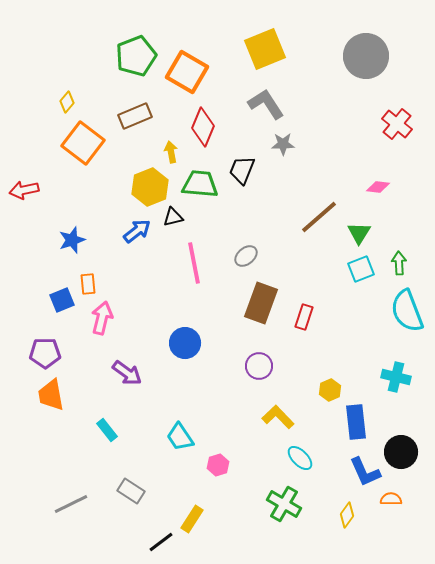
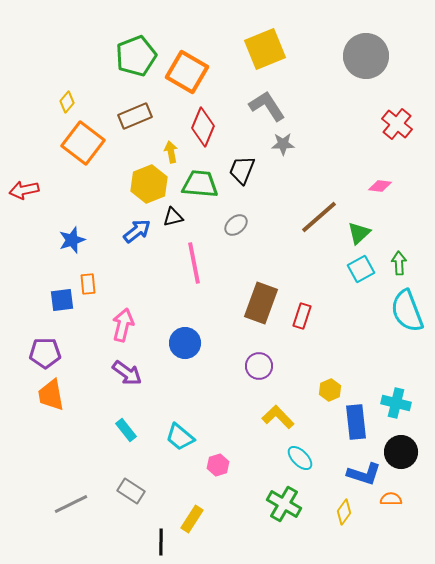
gray L-shape at (266, 104): moved 1 px right, 2 px down
yellow hexagon at (150, 187): moved 1 px left, 3 px up
pink diamond at (378, 187): moved 2 px right, 1 px up
green triangle at (359, 233): rotated 15 degrees clockwise
gray ellipse at (246, 256): moved 10 px left, 31 px up
cyan square at (361, 269): rotated 8 degrees counterclockwise
blue square at (62, 300): rotated 15 degrees clockwise
red rectangle at (304, 317): moved 2 px left, 1 px up
pink arrow at (102, 318): moved 21 px right, 7 px down
cyan cross at (396, 377): moved 26 px down
cyan rectangle at (107, 430): moved 19 px right
cyan trapezoid at (180, 437): rotated 16 degrees counterclockwise
blue L-shape at (365, 472): moved 1 px left, 2 px down; rotated 48 degrees counterclockwise
yellow diamond at (347, 515): moved 3 px left, 3 px up
black line at (161, 542): rotated 52 degrees counterclockwise
